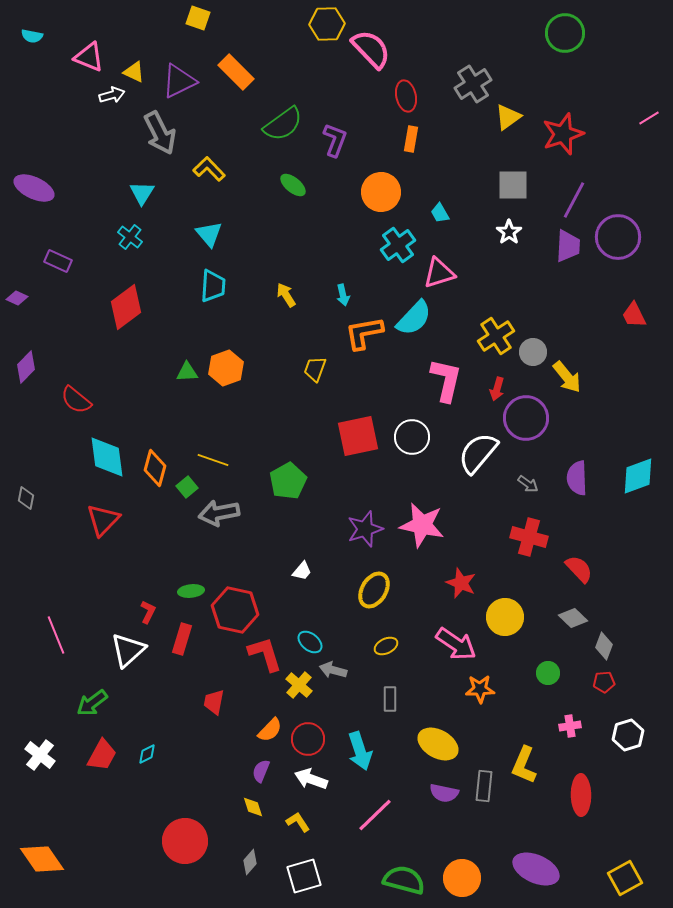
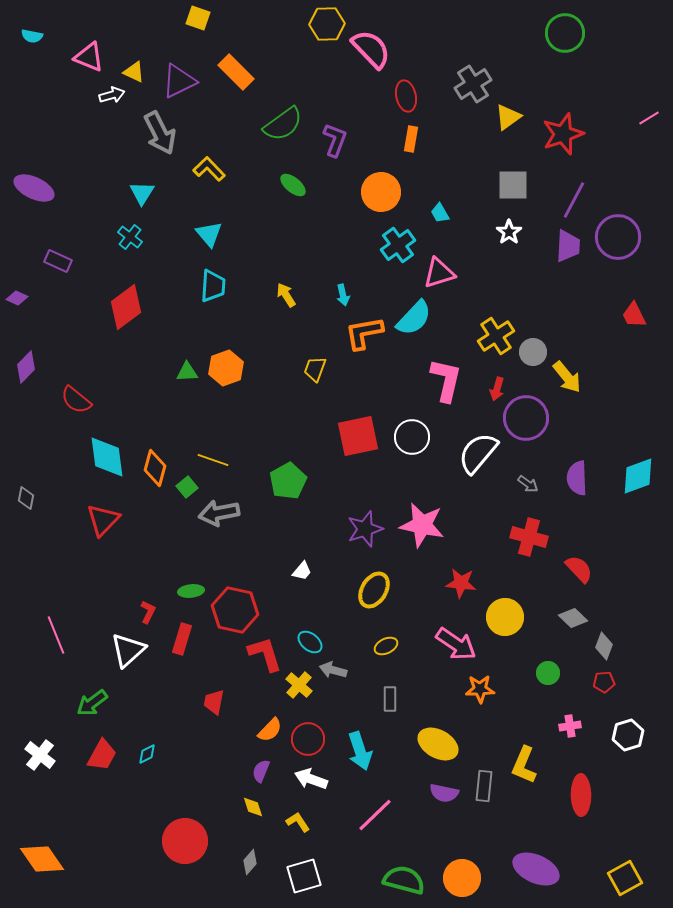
red star at (461, 583): rotated 16 degrees counterclockwise
